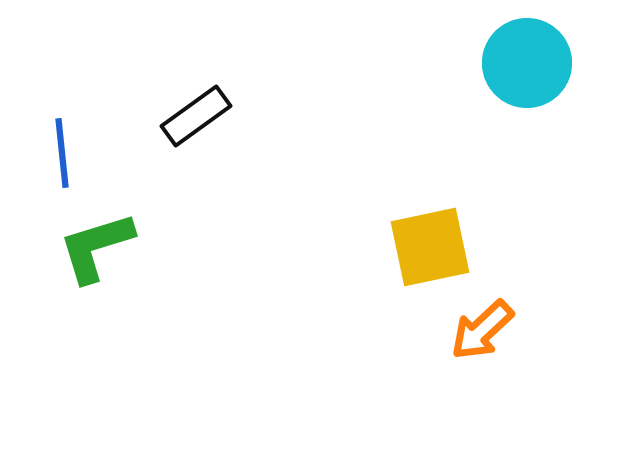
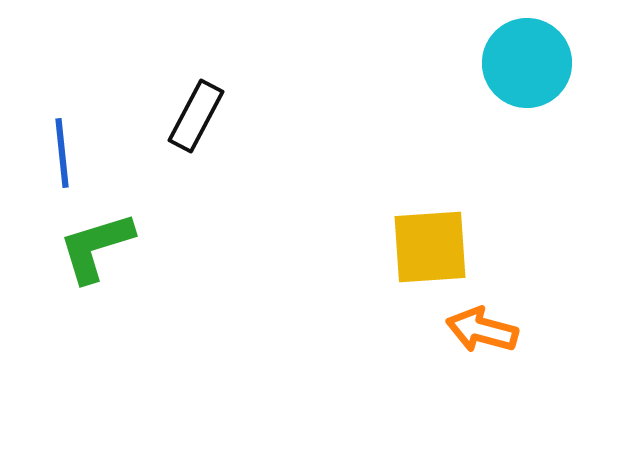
black rectangle: rotated 26 degrees counterclockwise
yellow square: rotated 8 degrees clockwise
orange arrow: rotated 58 degrees clockwise
